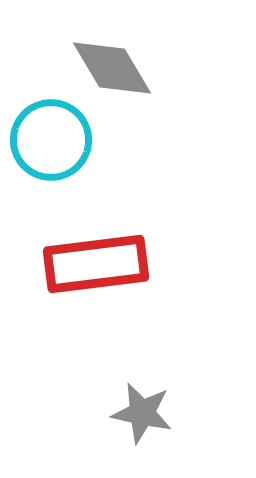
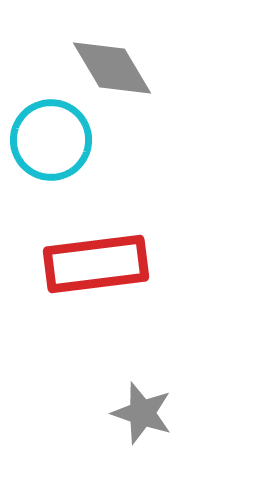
gray star: rotated 6 degrees clockwise
